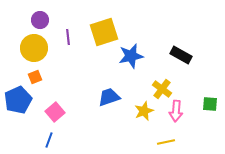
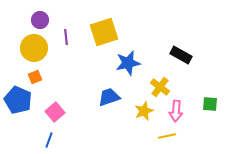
purple line: moved 2 px left
blue star: moved 3 px left, 7 px down
yellow cross: moved 2 px left, 2 px up
blue pentagon: rotated 24 degrees counterclockwise
yellow line: moved 1 px right, 6 px up
